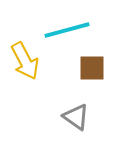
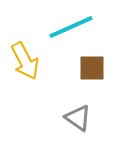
cyan line: moved 4 px right, 3 px up; rotated 9 degrees counterclockwise
gray triangle: moved 2 px right, 1 px down
